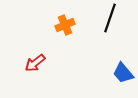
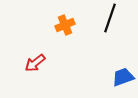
blue trapezoid: moved 4 px down; rotated 110 degrees clockwise
